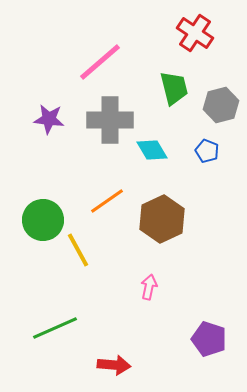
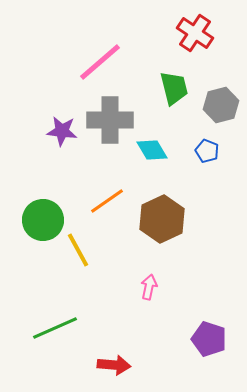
purple star: moved 13 px right, 12 px down
